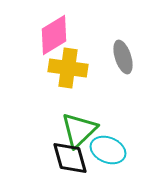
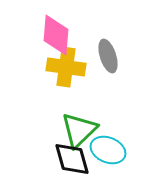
pink diamond: moved 2 px right; rotated 54 degrees counterclockwise
gray ellipse: moved 15 px left, 1 px up
yellow cross: moved 2 px left, 1 px up
black diamond: moved 2 px right, 1 px down
